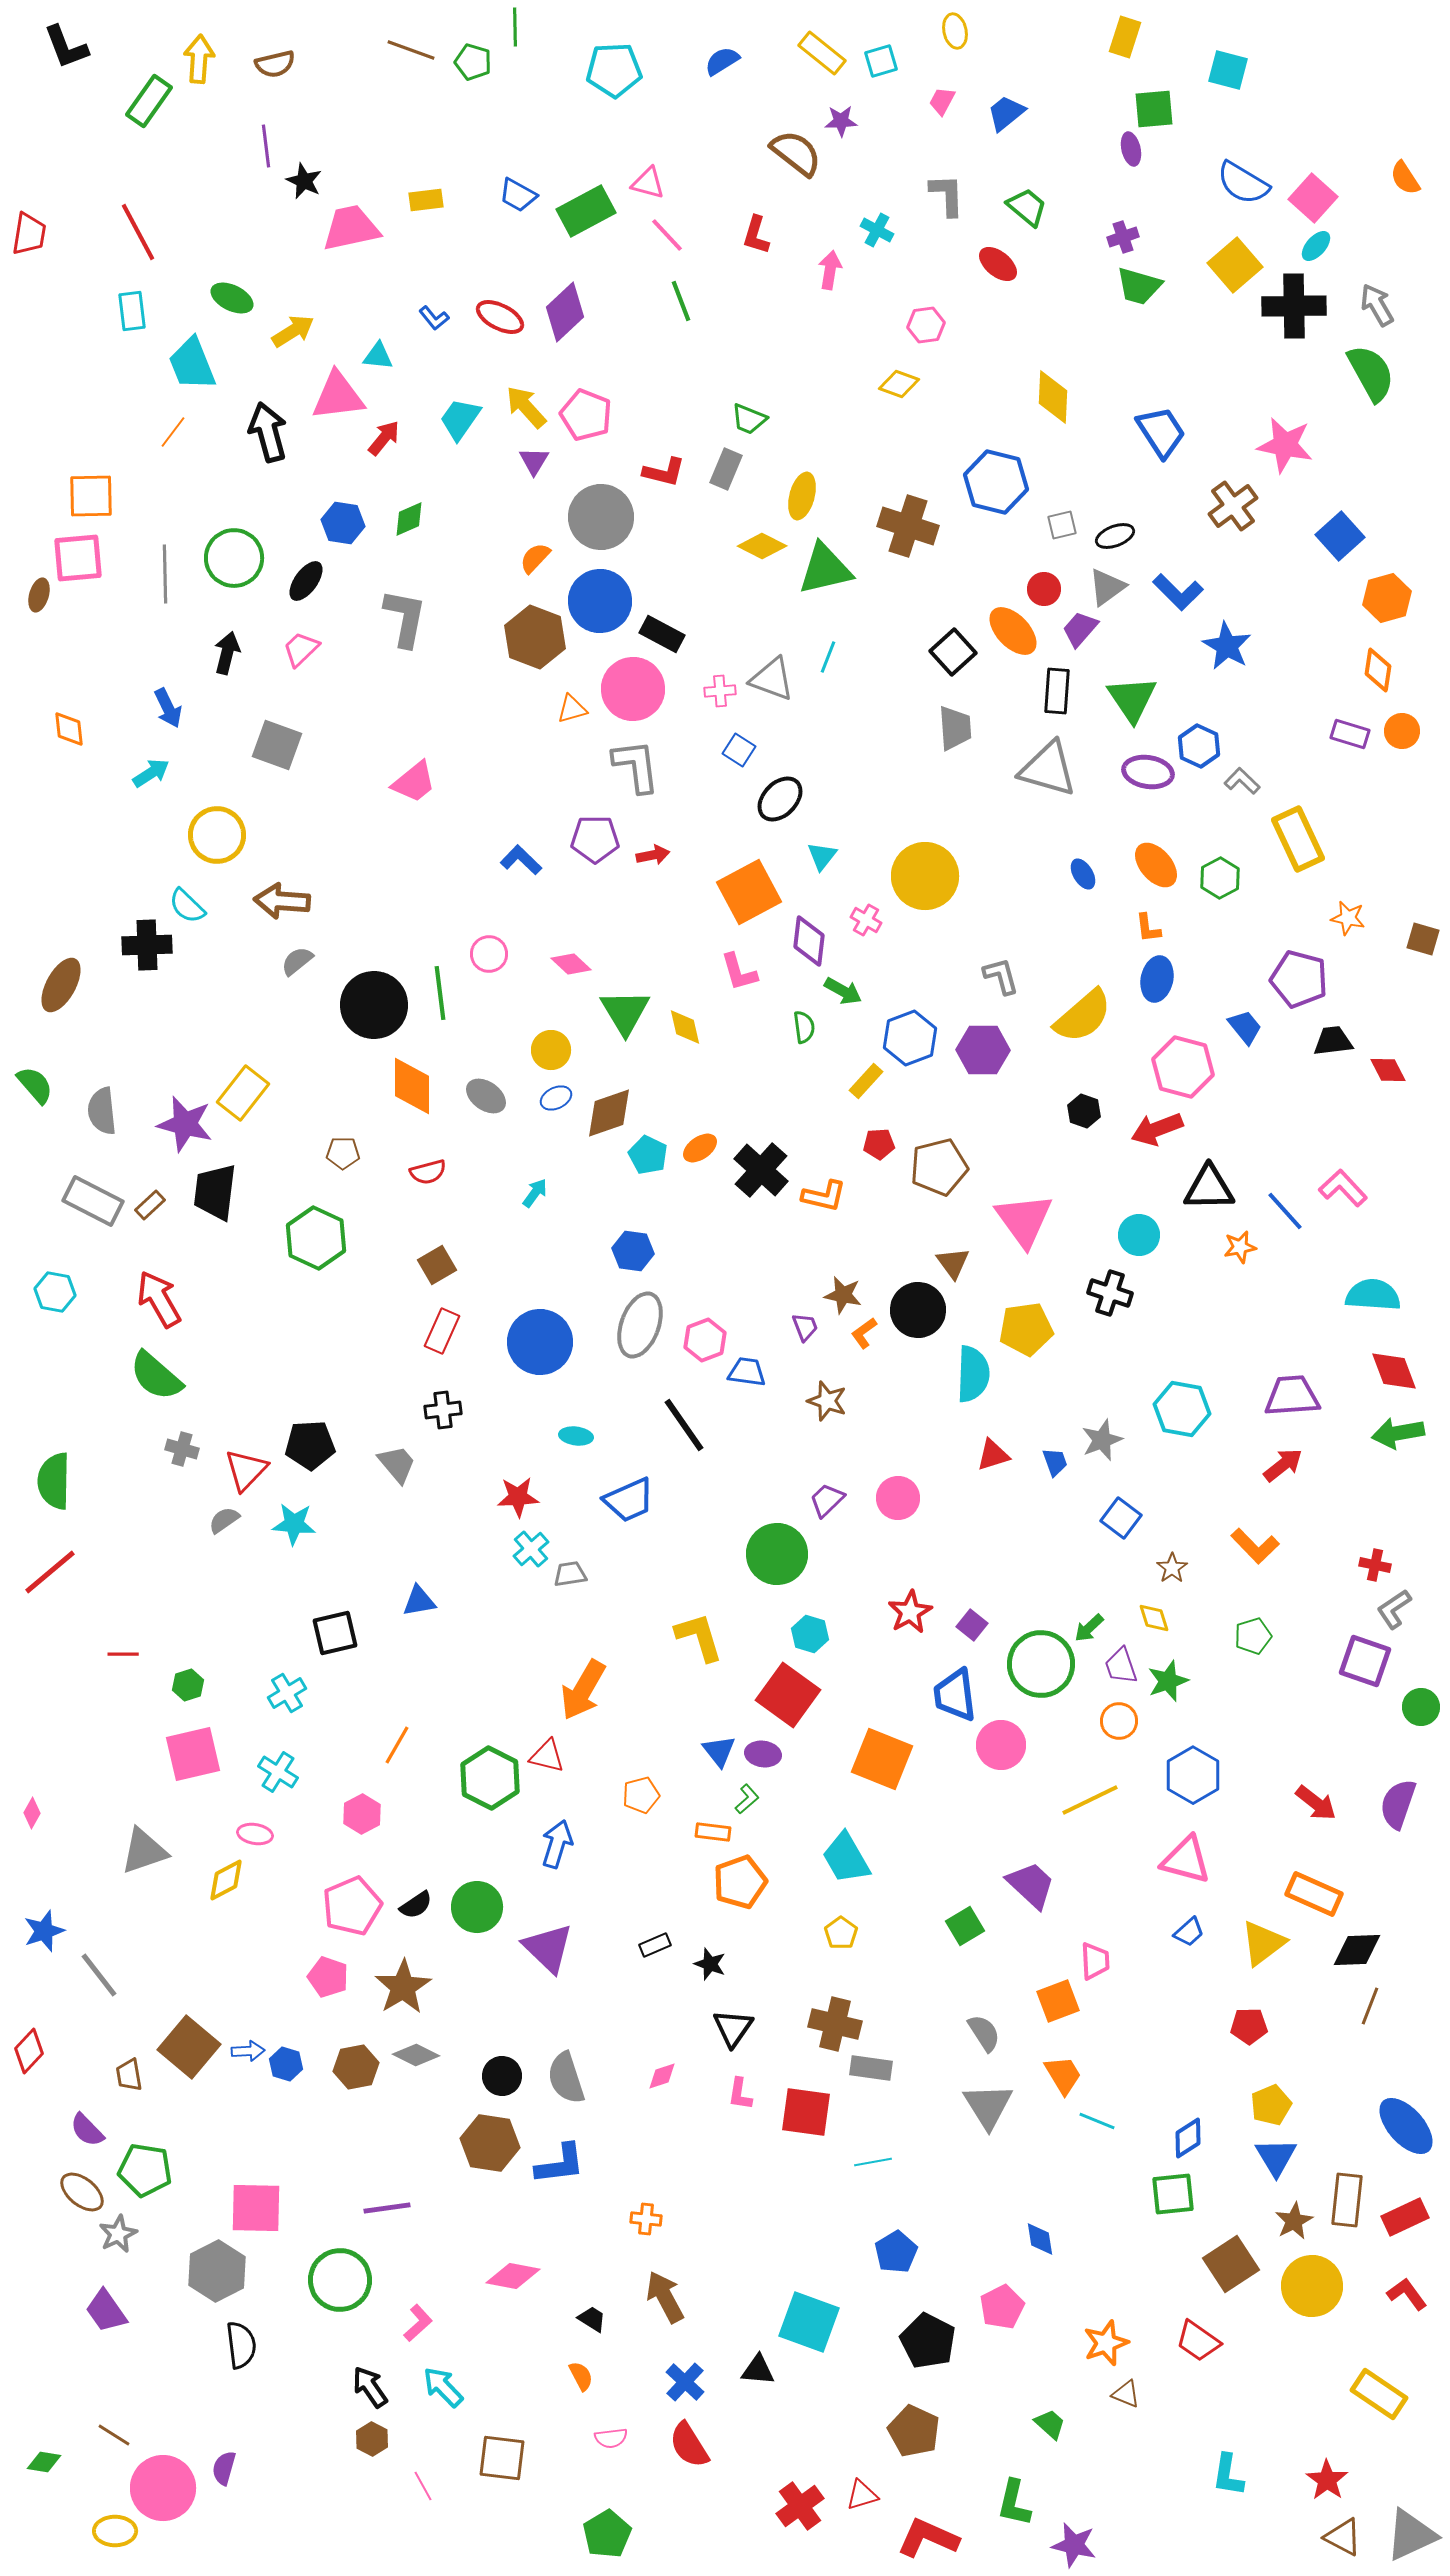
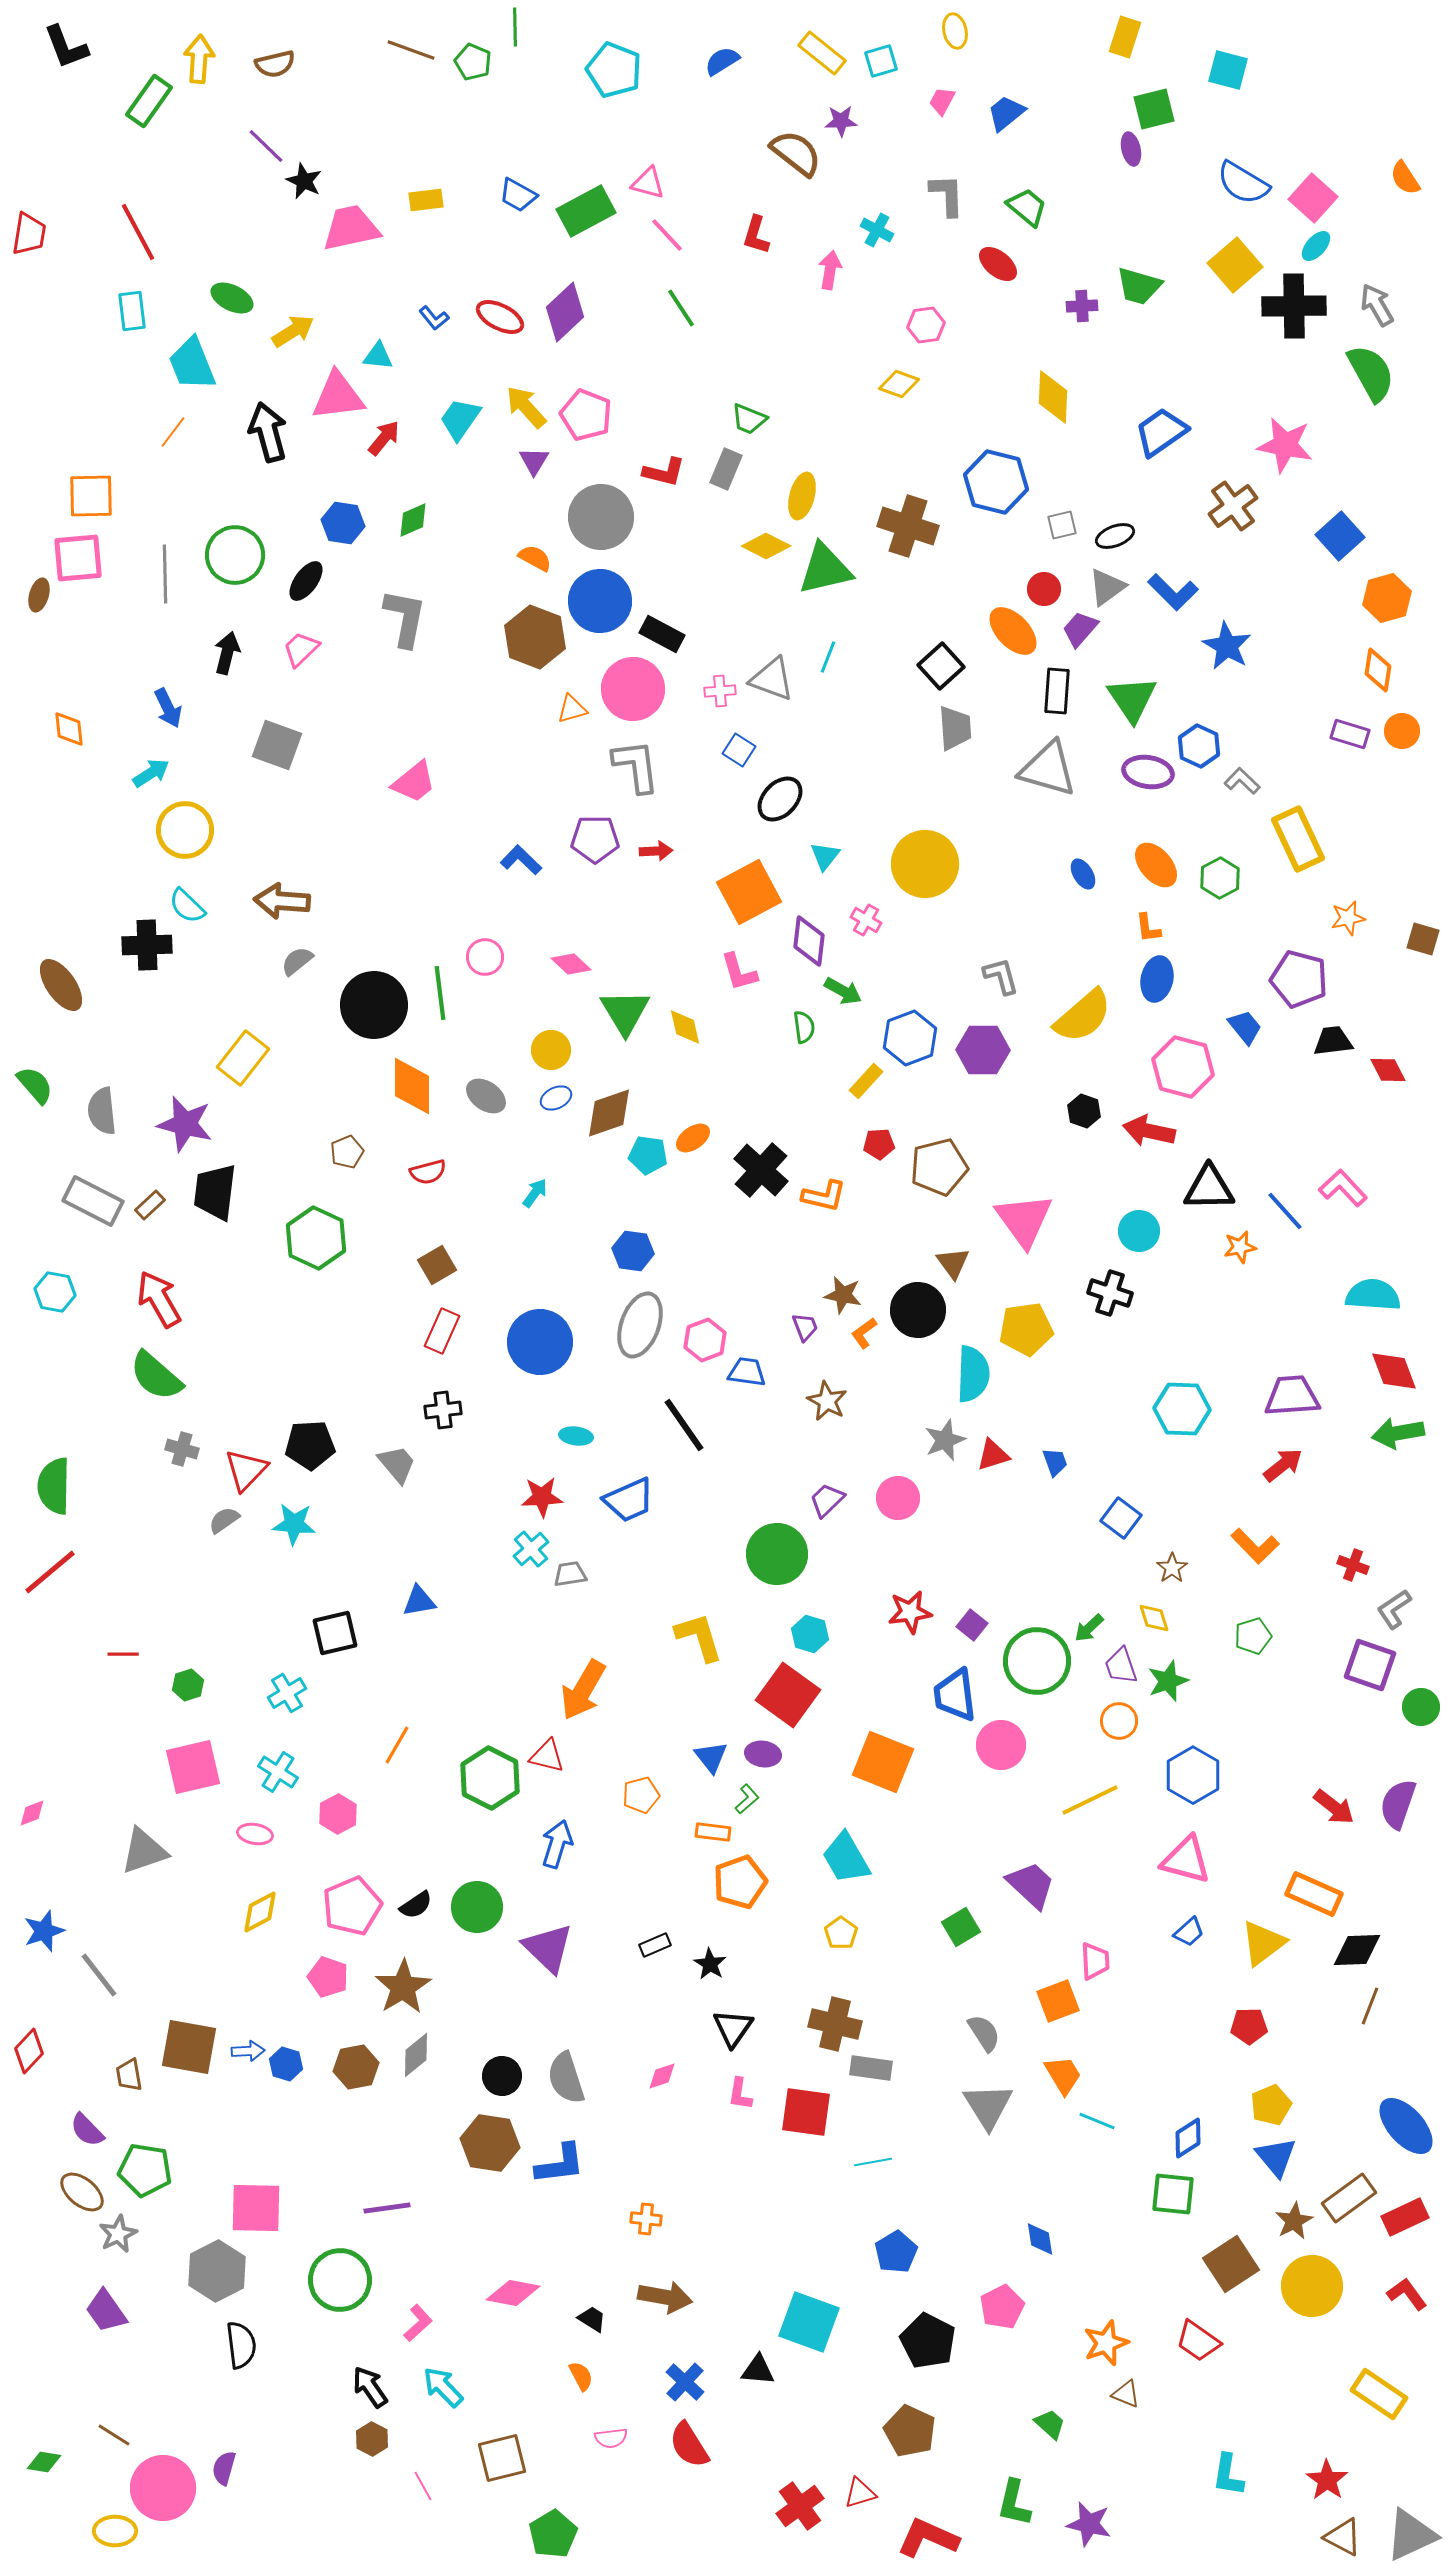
green pentagon at (473, 62): rotated 6 degrees clockwise
cyan pentagon at (614, 70): rotated 24 degrees clockwise
green square at (1154, 109): rotated 9 degrees counterclockwise
purple line at (266, 146): rotated 39 degrees counterclockwise
purple cross at (1123, 237): moved 41 px left, 69 px down; rotated 16 degrees clockwise
green line at (681, 301): moved 7 px down; rotated 12 degrees counterclockwise
blue trapezoid at (1161, 432): rotated 92 degrees counterclockwise
green diamond at (409, 519): moved 4 px right, 1 px down
yellow diamond at (762, 546): moved 4 px right
green circle at (234, 558): moved 1 px right, 3 px up
orange semicircle at (535, 558): rotated 76 degrees clockwise
blue L-shape at (1178, 592): moved 5 px left
black square at (953, 652): moved 12 px left, 14 px down
yellow circle at (217, 835): moved 32 px left, 5 px up
red arrow at (653, 855): moved 3 px right, 4 px up; rotated 8 degrees clockwise
cyan triangle at (822, 856): moved 3 px right
yellow circle at (925, 876): moved 12 px up
orange star at (1348, 918): rotated 24 degrees counterclockwise
pink circle at (489, 954): moved 4 px left, 3 px down
brown ellipse at (61, 985): rotated 64 degrees counterclockwise
yellow rectangle at (243, 1093): moved 35 px up
red arrow at (1157, 1129): moved 8 px left, 2 px down; rotated 33 degrees clockwise
orange ellipse at (700, 1148): moved 7 px left, 10 px up
brown pentagon at (343, 1153): moved 4 px right, 1 px up; rotated 24 degrees counterclockwise
cyan pentagon at (648, 1155): rotated 18 degrees counterclockwise
cyan circle at (1139, 1235): moved 4 px up
brown star at (827, 1401): rotated 9 degrees clockwise
cyan hexagon at (1182, 1409): rotated 8 degrees counterclockwise
gray star at (1102, 1440): moved 157 px left
green semicircle at (54, 1481): moved 5 px down
red star at (518, 1497): moved 24 px right
red cross at (1375, 1565): moved 22 px left; rotated 8 degrees clockwise
red star at (910, 1612): rotated 21 degrees clockwise
purple square at (1365, 1661): moved 5 px right, 4 px down
green circle at (1041, 1664): moved 4 px left, 3 px up
blue triangle at (719, 1751): moved 8 px left, 6 px down
pink square at (193, 1754): moved 13 px down
orange square at (882, 1759): moved 1 px right, 3 px down
red arrow at (1316, 1803): moved 18 px right, 4 px down
pink diamond at (32, 1813): rotated 40 degrees clockwise
pink hexagon at (362, 1814): moved 24 px left
yellow diamond at (226, 1880): moved 34 px right, 32 px down
green square at (965, 1926): moved 4 px left, 1 px down
black star at (710, 1964): rotated 12 degrees clockwise
brown square at (189, 2047): rotated 30 degrees counterclockwise
gray diamond at (416, 2055): rotated 66 degrees counterclockwise
blue triangle at (1276, 2157): rotated 9 degrees counterclockwise
green square at (1173, 2194): rotated 12 degrees clockwise
brown rectangle at (1347, 2200): moved 2 px right, 2 px up; rotated 48 degrees clockwise
pink diamond at (513, 2276): moved 17 px down
brown arrow at (665, 2297): rotated 128 degrees clockwise
brown pentagon at (914, 2431): moved 4 px left
brown square at (502, 2458): rotated 21 degrees counterclockwise
red triangle at (862, 2495): moved 2 px left, 2 px up
green pentagon at (607, 2534): moved 54 px left
purple star at (1074, 2545): moved 15 px right, 21 px up
